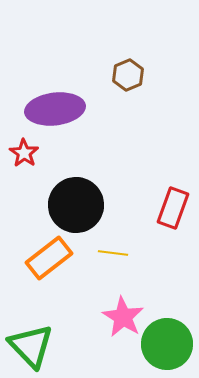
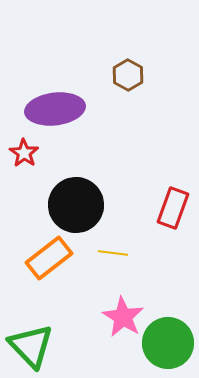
brown hexagon: rotated 8 degrees counterclockwise
green circle: moved 1 px right, 1 px up
